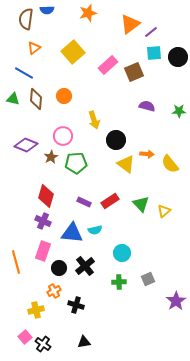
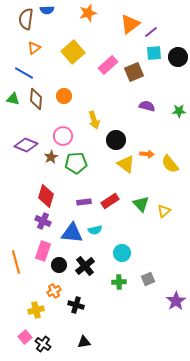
purple rectangle at (84, 202): rotated 32 degrees counterclockwise
black circle at (59, 268): moved 3 px up
